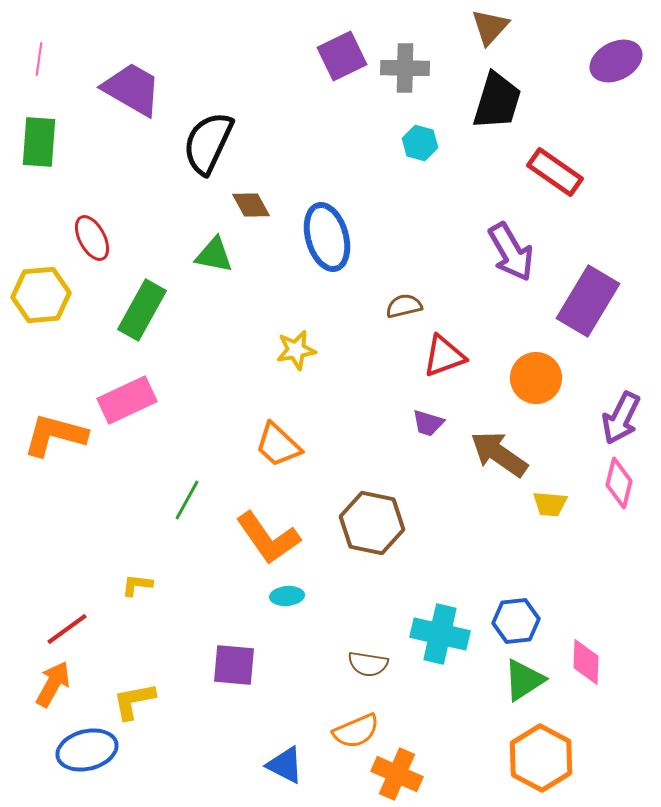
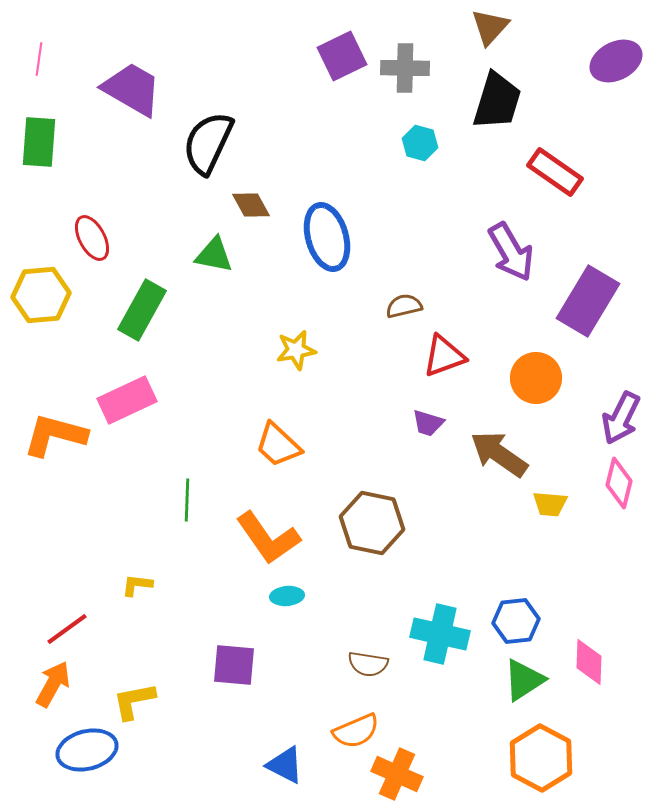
green line at (187, 500): rotated 27 degrees counterclockwise
pink diamond at (586, 662): moved 3 px right
